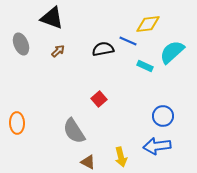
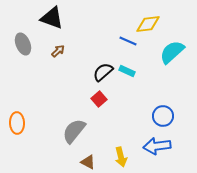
gray ellipse: moved 2 px right
black semicircle: moved 23 px down; rotated 30 degrees counterclockwise
cyan rectangle: moved 18 px left, 5 px down
gray semicircle: rotated 72 degrees clockwise
